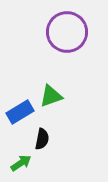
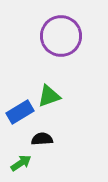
purple circle: moved 6 px left, 4 px down
green triangle: moved 2 px left
black semicircle: rotated 105 degrees counterclockwise
